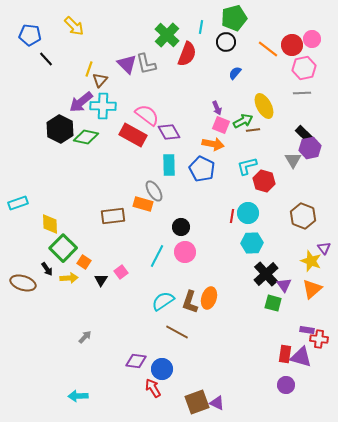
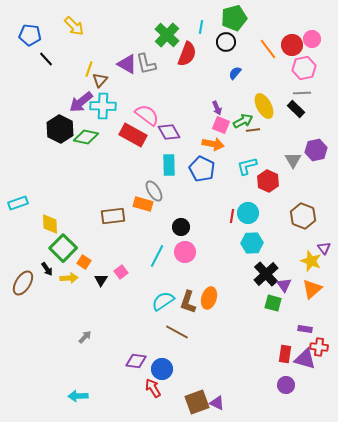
orange line at (268, 49): rotated 15 degrees clockwise
purple triangle at (127, 64): rotated 15 degrees counterclockwise
black rectangle at (304, 134): moved 8 px left, 25 px up
purple hexagon at (310, 148): moved 6 px right, 2 px down
red hexagon at (264, 181): moved 4 px right; rotated 10 degrees clockwise
brown ellipse at (23, 283): rotated 75 degrees counterclockwise
brown L-shape at (190, 302): moved 2 px left
purple rectangle at (307, 330): moved 2 px left, 1 px up
red cross at (319, 339): moved 8 px down
purple triangle at (301, 357): moved 4 px right, 2 px down
